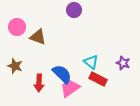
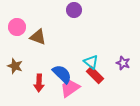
red rectangle: moved 3 px left, 4 px up; rotated 18 degrees clockwise
